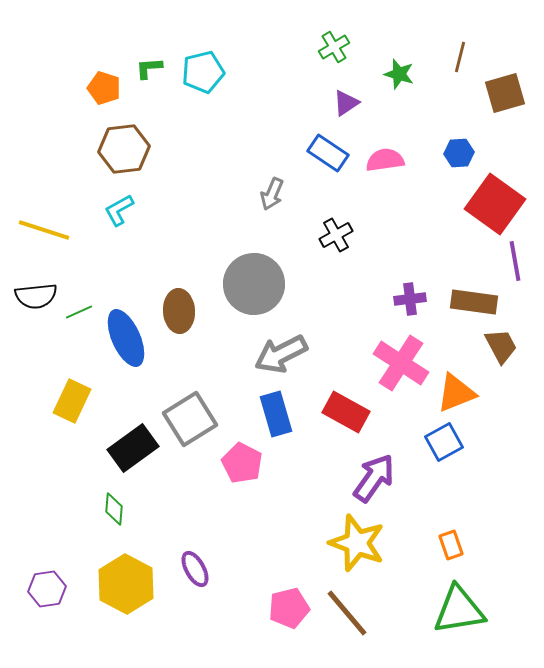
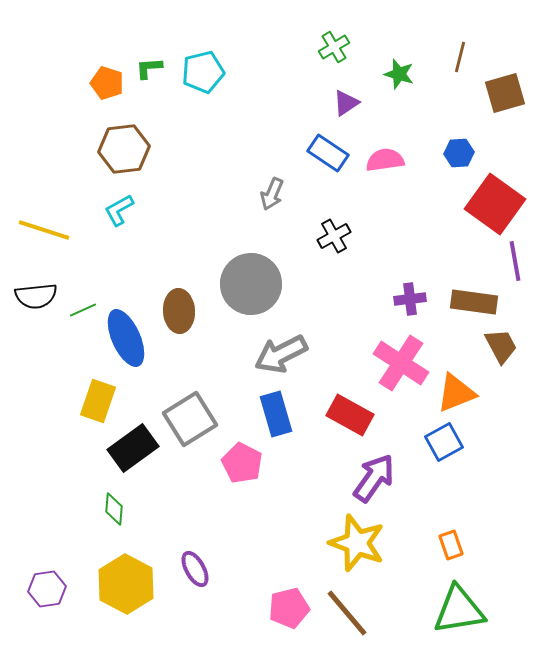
orange pentagon at (104, 88): moved 3 px right, 5 px up
black cross at (336, 235): moved 2 px left, 1 px down
gray circle at (254, 284): moved 3 px left
green line at (79, 312): moved 4 px right, 2 px up
yellow rectangle at (72, 401): moved 26 px right; rotated 6 degrees counterclockwise
red rectangle at (346, 412): moved 4 px right, 3 px down
